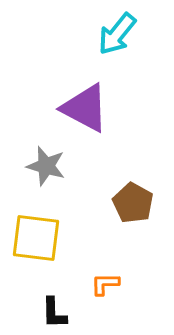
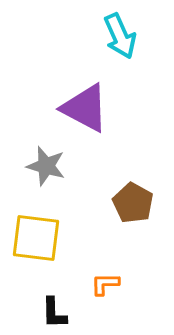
cyan arrow: moved 3 px right, 2 px down; rotated 63 degrees counterclockwise
